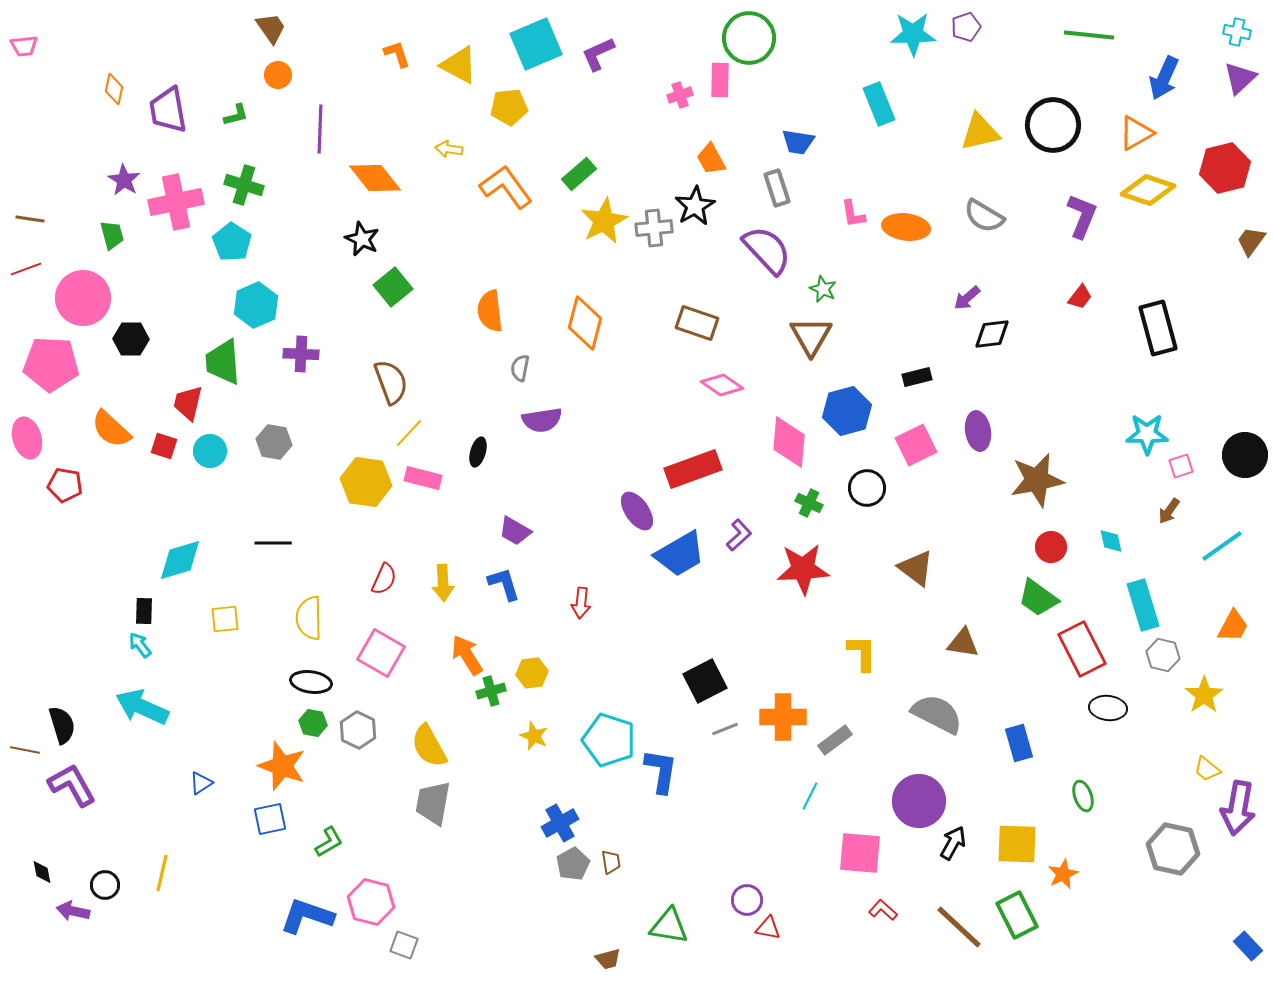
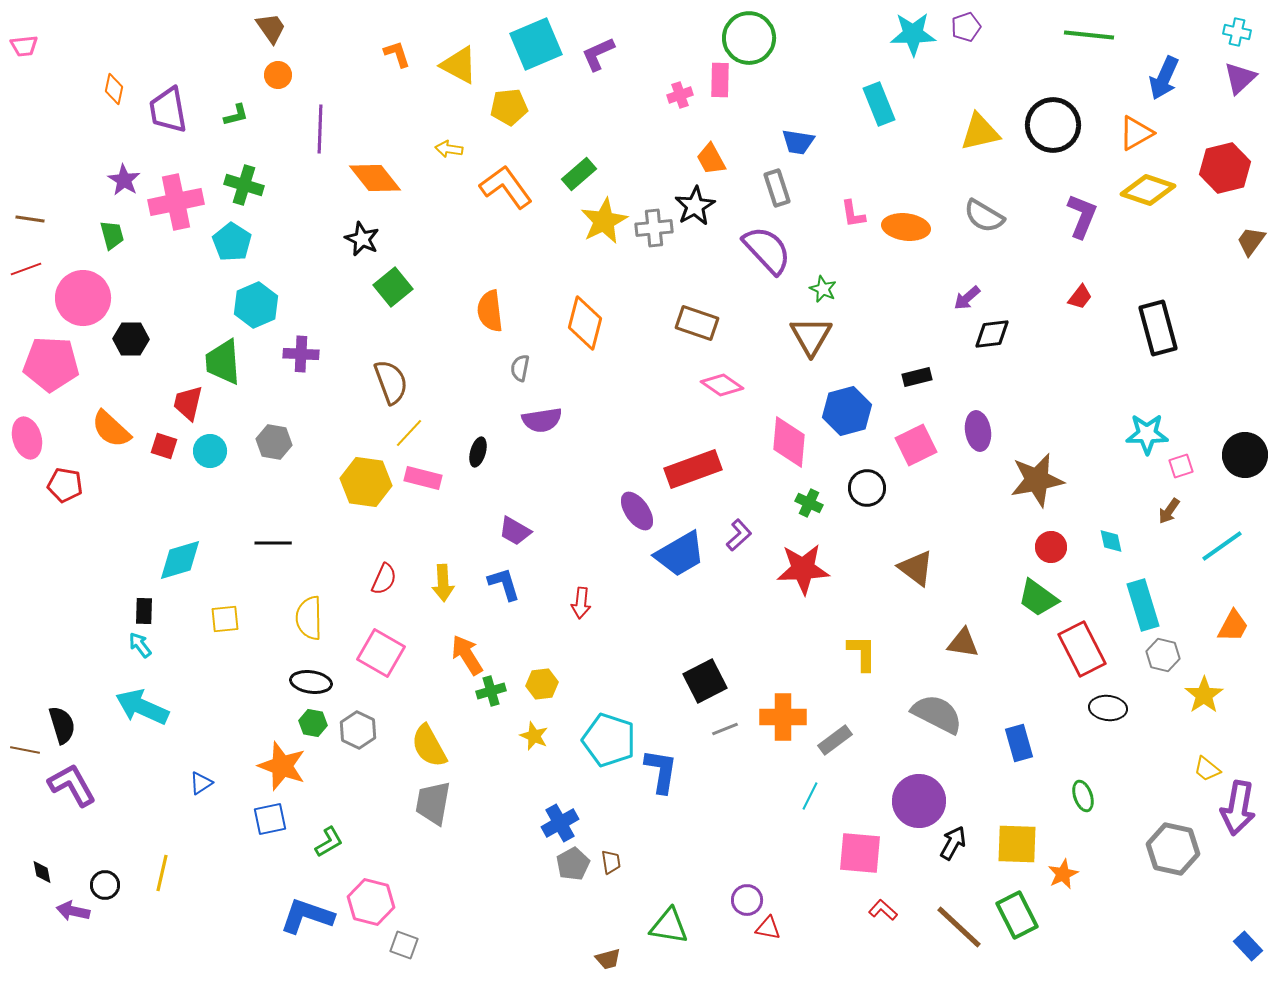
yellow hexagon at (532, 673): moved 10 px right, 11 px down
